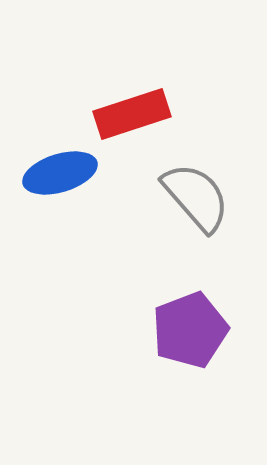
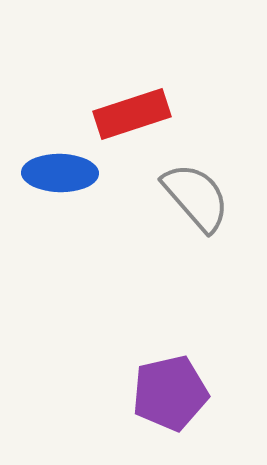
blue ellipse: rotated 18 degrees clockwise
purple pentagon: moved 20 px left, 63 px down; rotated 8 degrees clockwise
